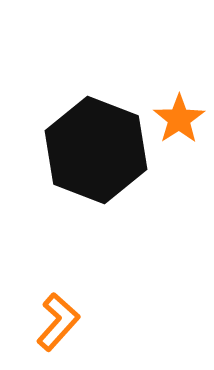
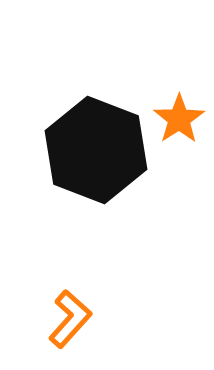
orange L-shape: moved 12 px right, 3 px up
